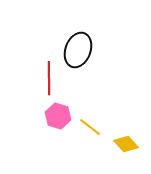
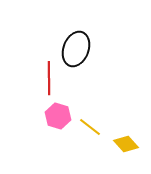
black ellipse: moved 2 px left, 1 px up
